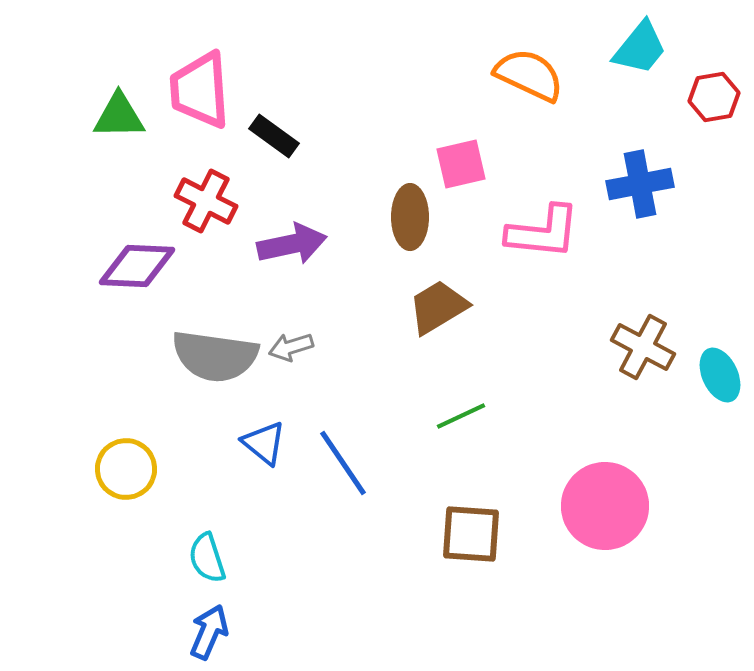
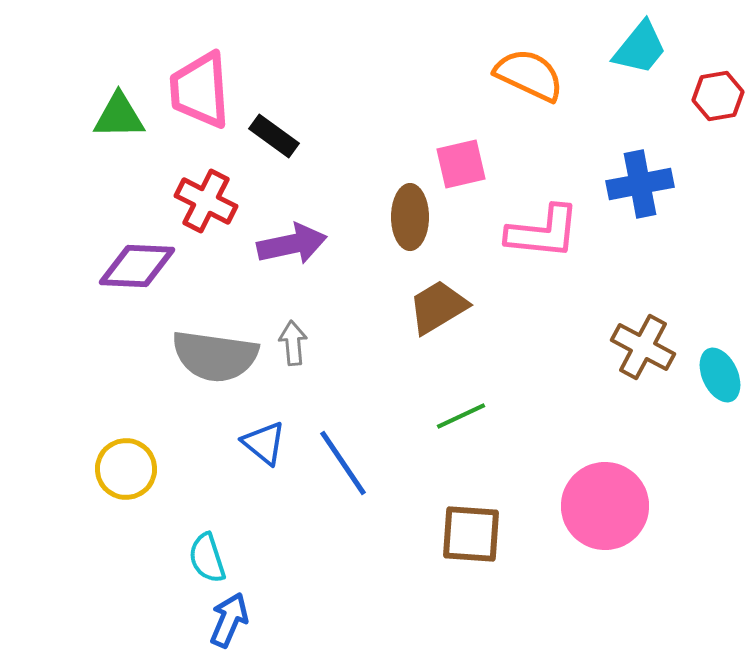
red hexagon: moved 4 px right, 1 px up
gray arrow: moved 2 px right, 4 px up; rotated 102 degrees clockwise
blue arrow: moved 20 px right, 12 px up
